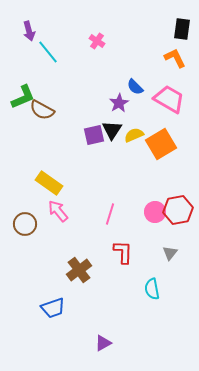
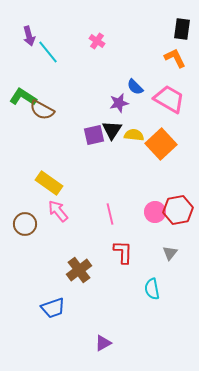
purple arrow: moved 5 px down
green L-shape: rotated 124 degrees counterclockwise
purple star: rotated 18 degrees clockwise
yellow semicircle: rotated 30 degrees clockwise
orange square: rotated 12 degrees counterclockwise
pink line: rotated 30 degrees counterclockwise
